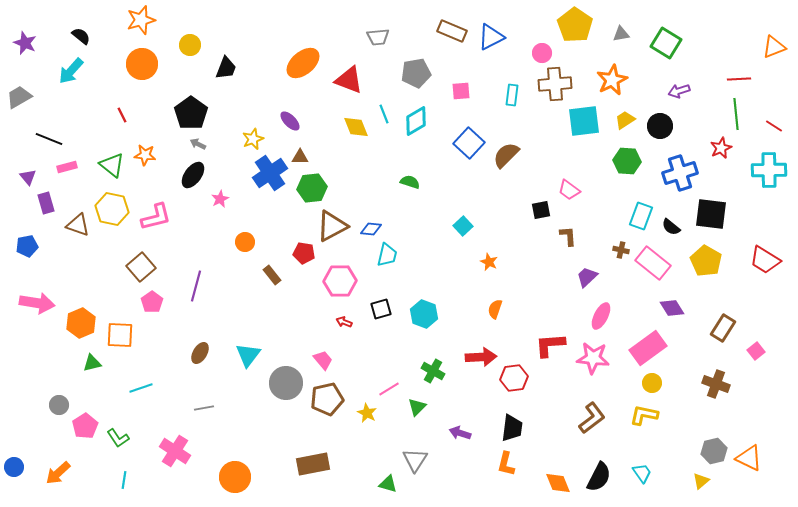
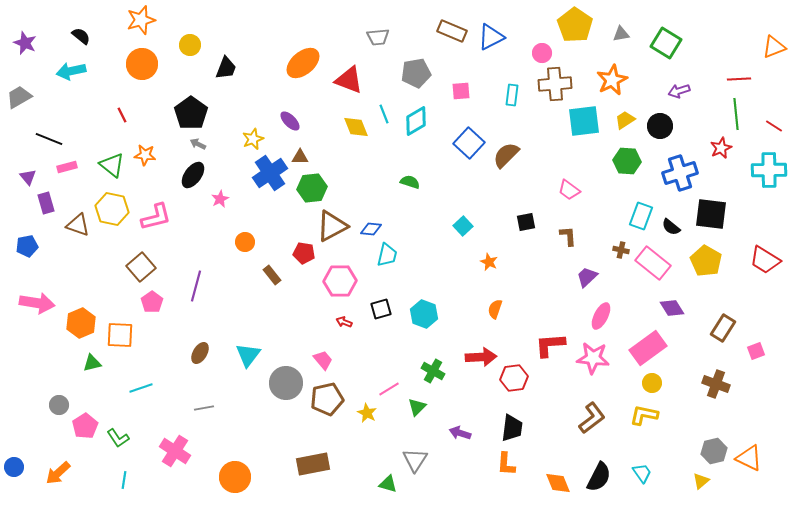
cyan arrow at (71, 71): rotated 36 degrees clockwise
black square at (541, 210): moved 15 px left, 12 px down
pink square at (756, 351): rotated 18 degrees clockwise
orange L-shape at (506, 464): rotated 10 degrees counterclockwise
